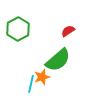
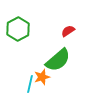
cyan line: moved 1 px left
